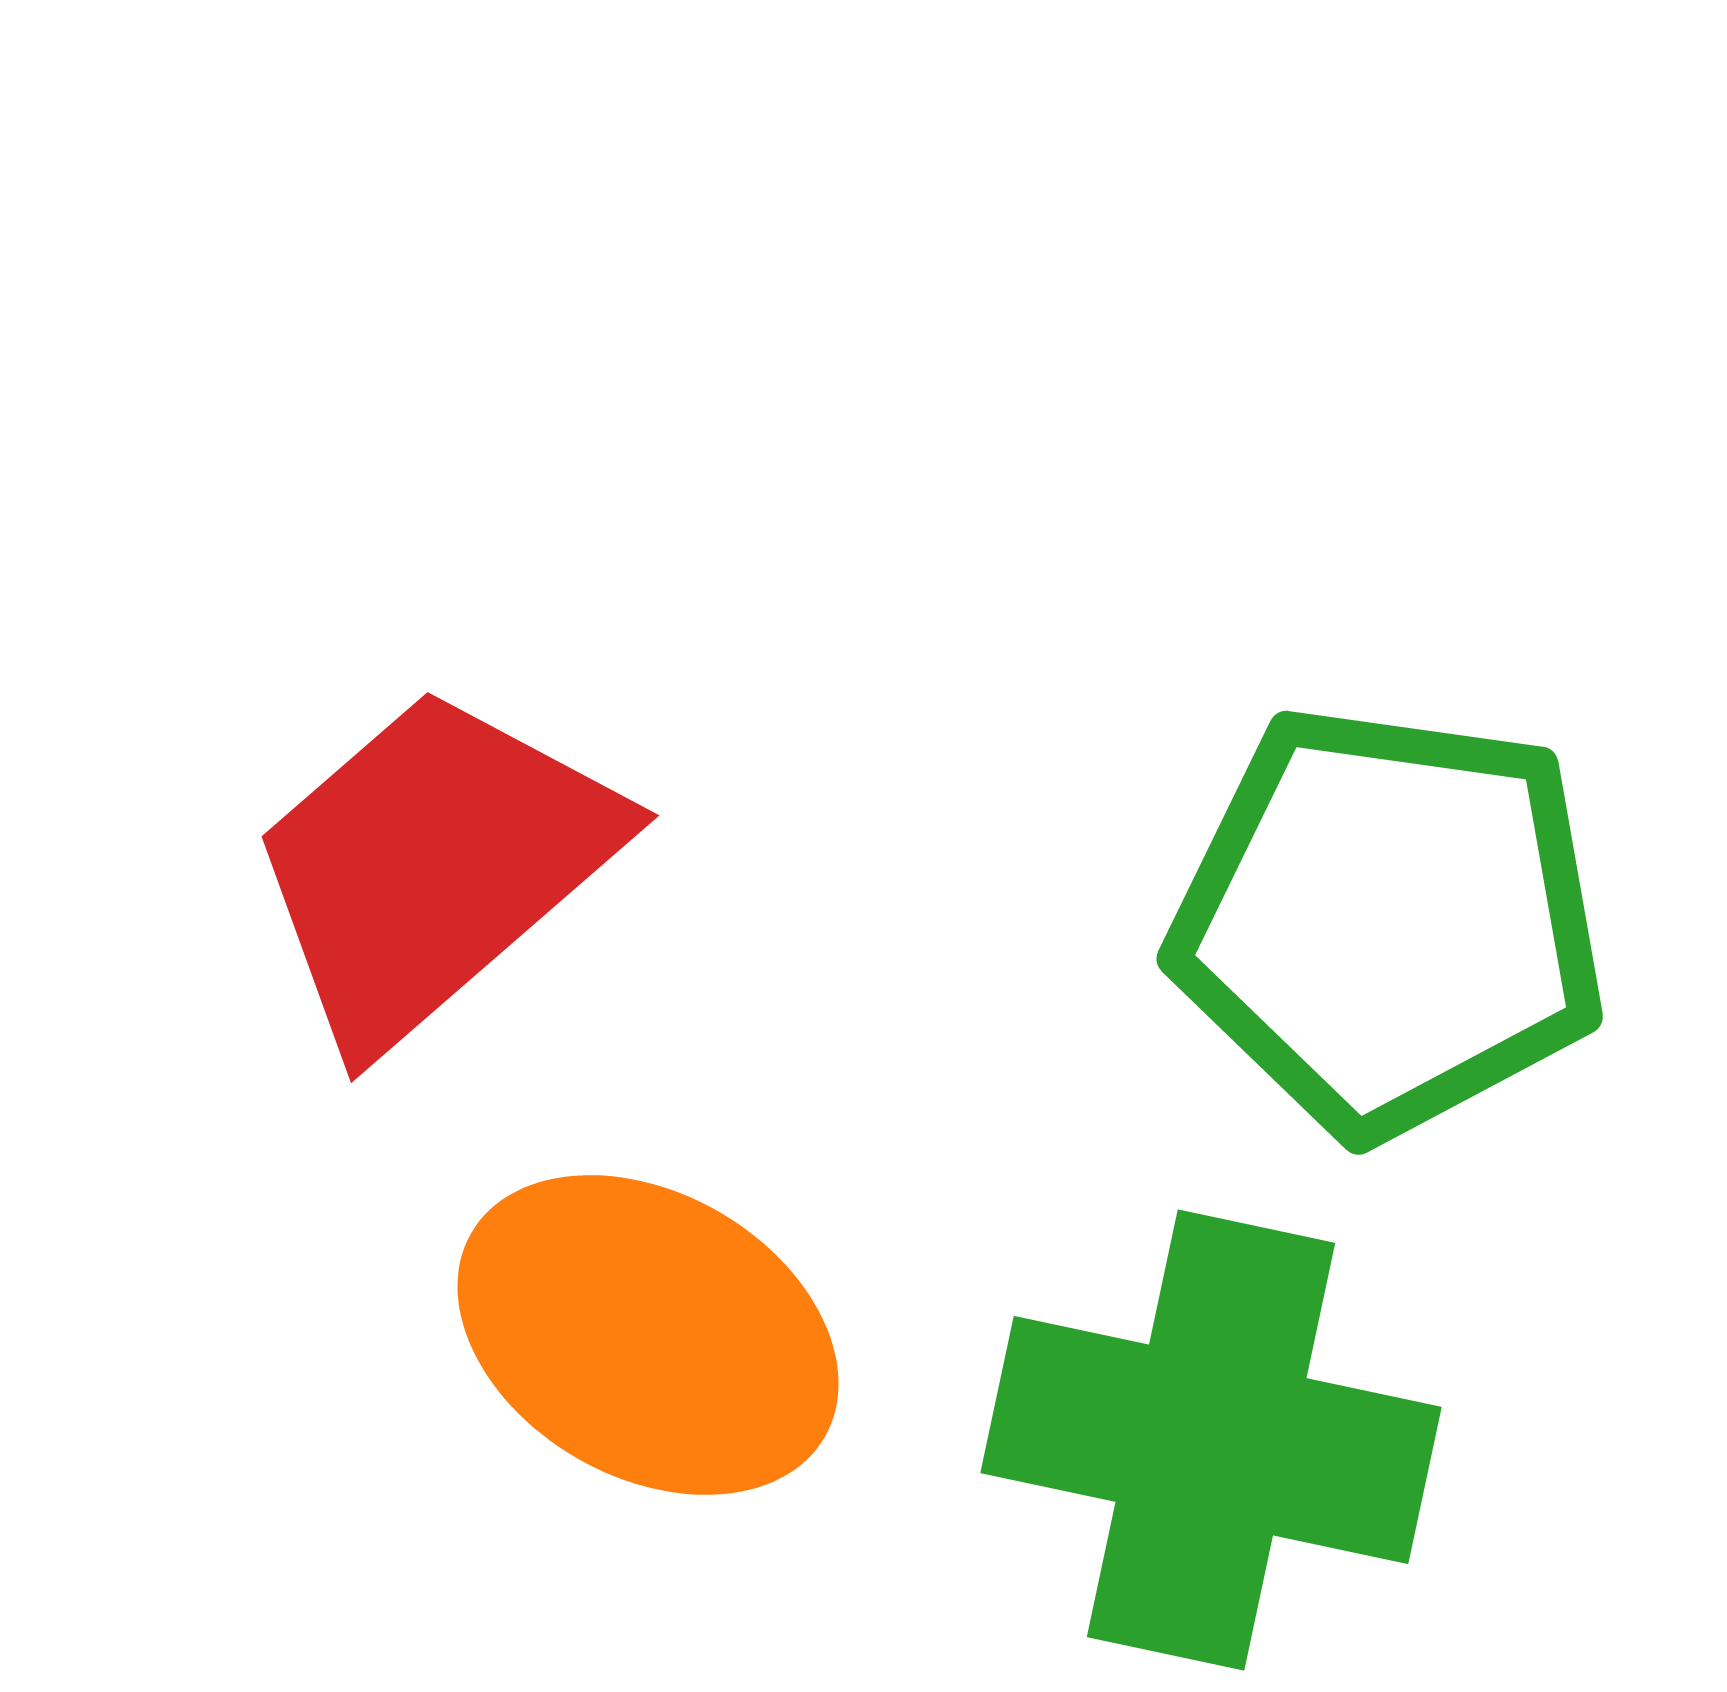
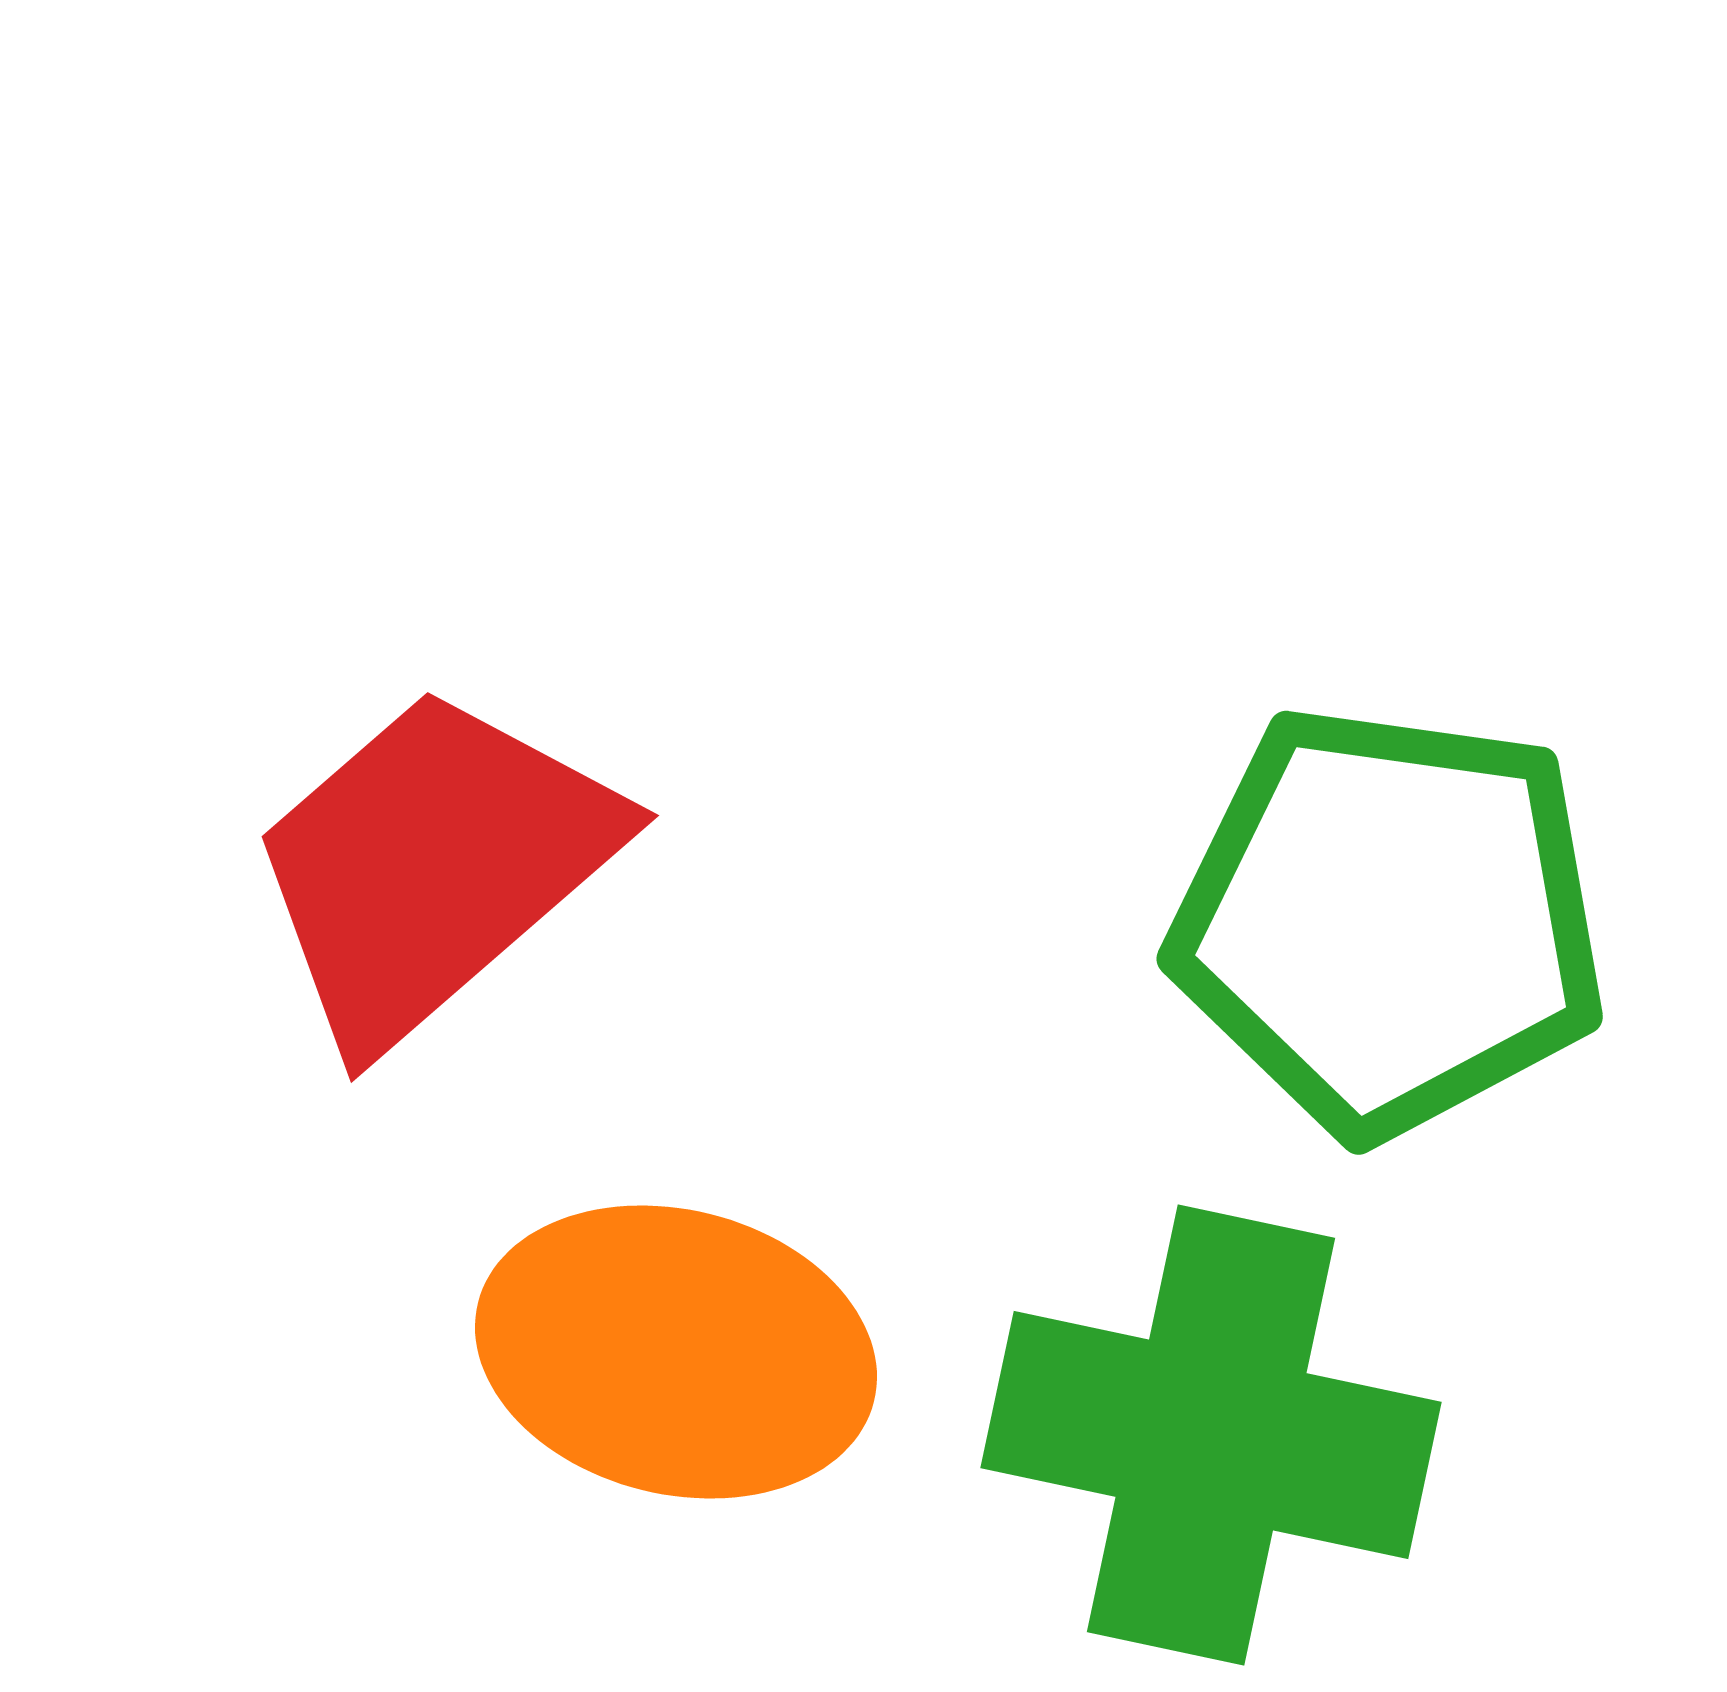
orange ellipse: moved 28 px right, 17 px down; rotated 16 degrees counterclockwise
green cross: moved 5 px up
